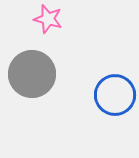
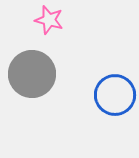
pink star: moved 1 px right, 1 px down
